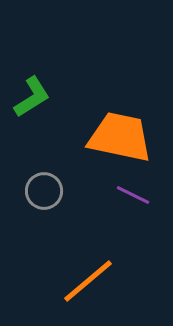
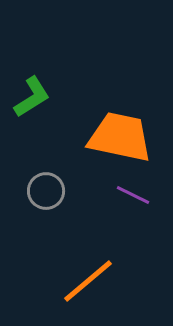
gray circle: moved 2 px right
